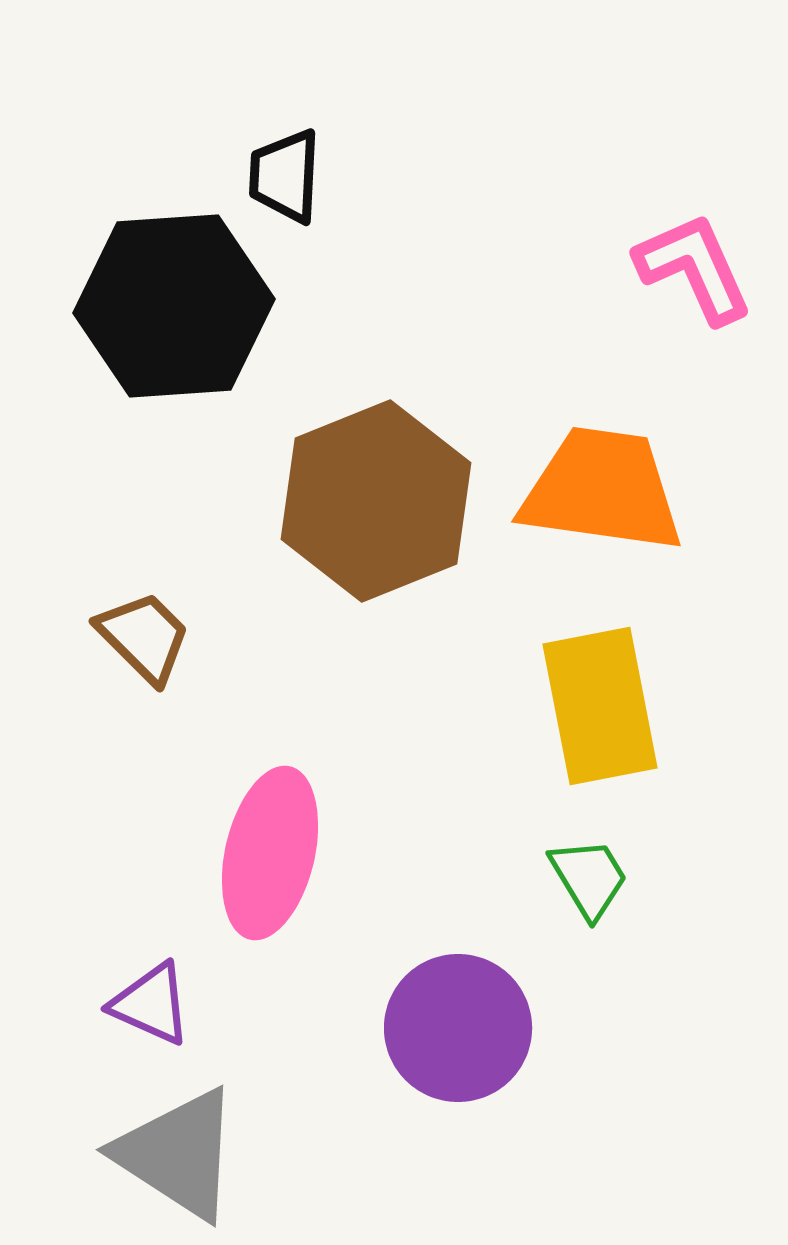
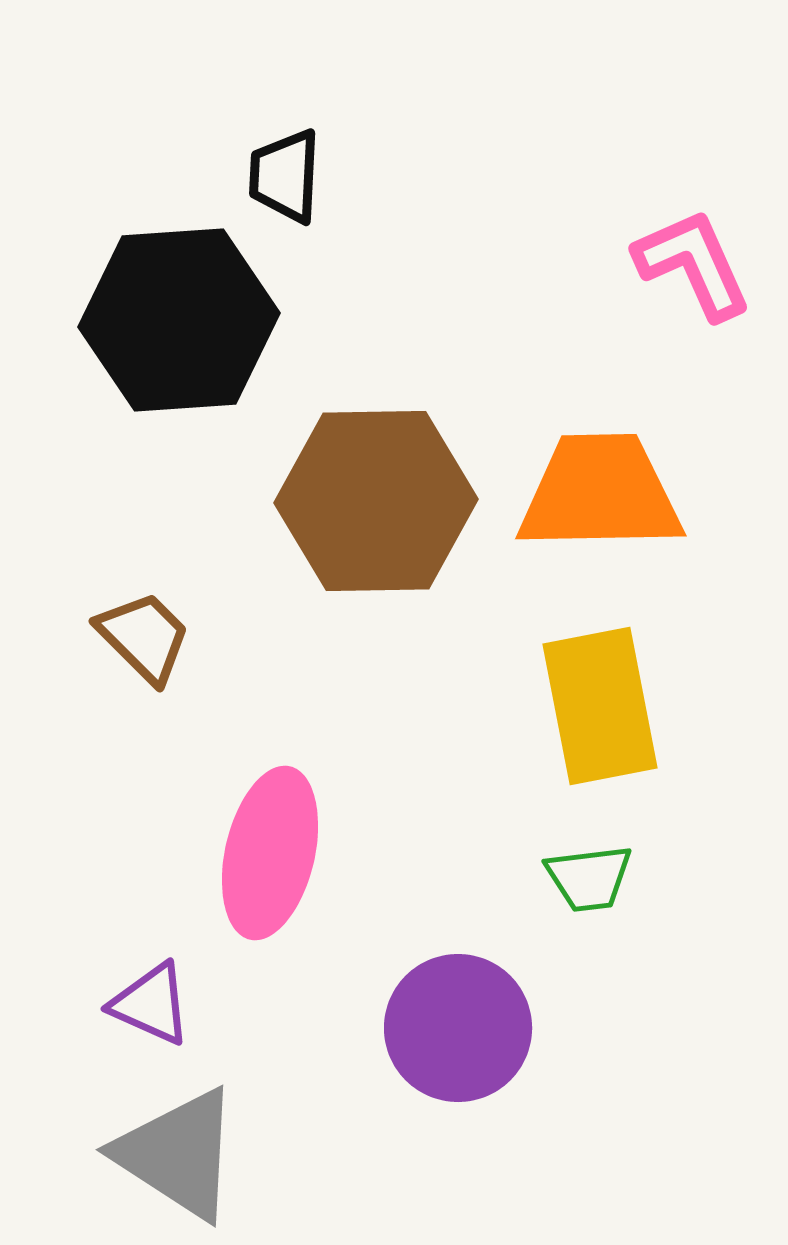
pink L-shape: moved 1 px left, 4 px up
black hexagon: moved 5 px right, 14 px down
orange trapezoid: moved 2 px left, 3 px down; rotated 9 degrees counterclockwise
brown hexagon: rotated 21 degrees clockwise
green trapezoid: rotated 114 degrees clockwise
